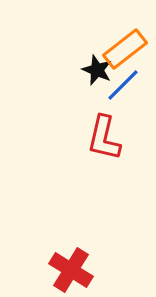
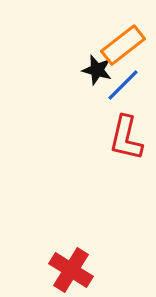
orange rectangle: moved 2 px left, 4 px up
black star: rotated 8 degrees counterclockwise
red L-shape: moved 22 px right
